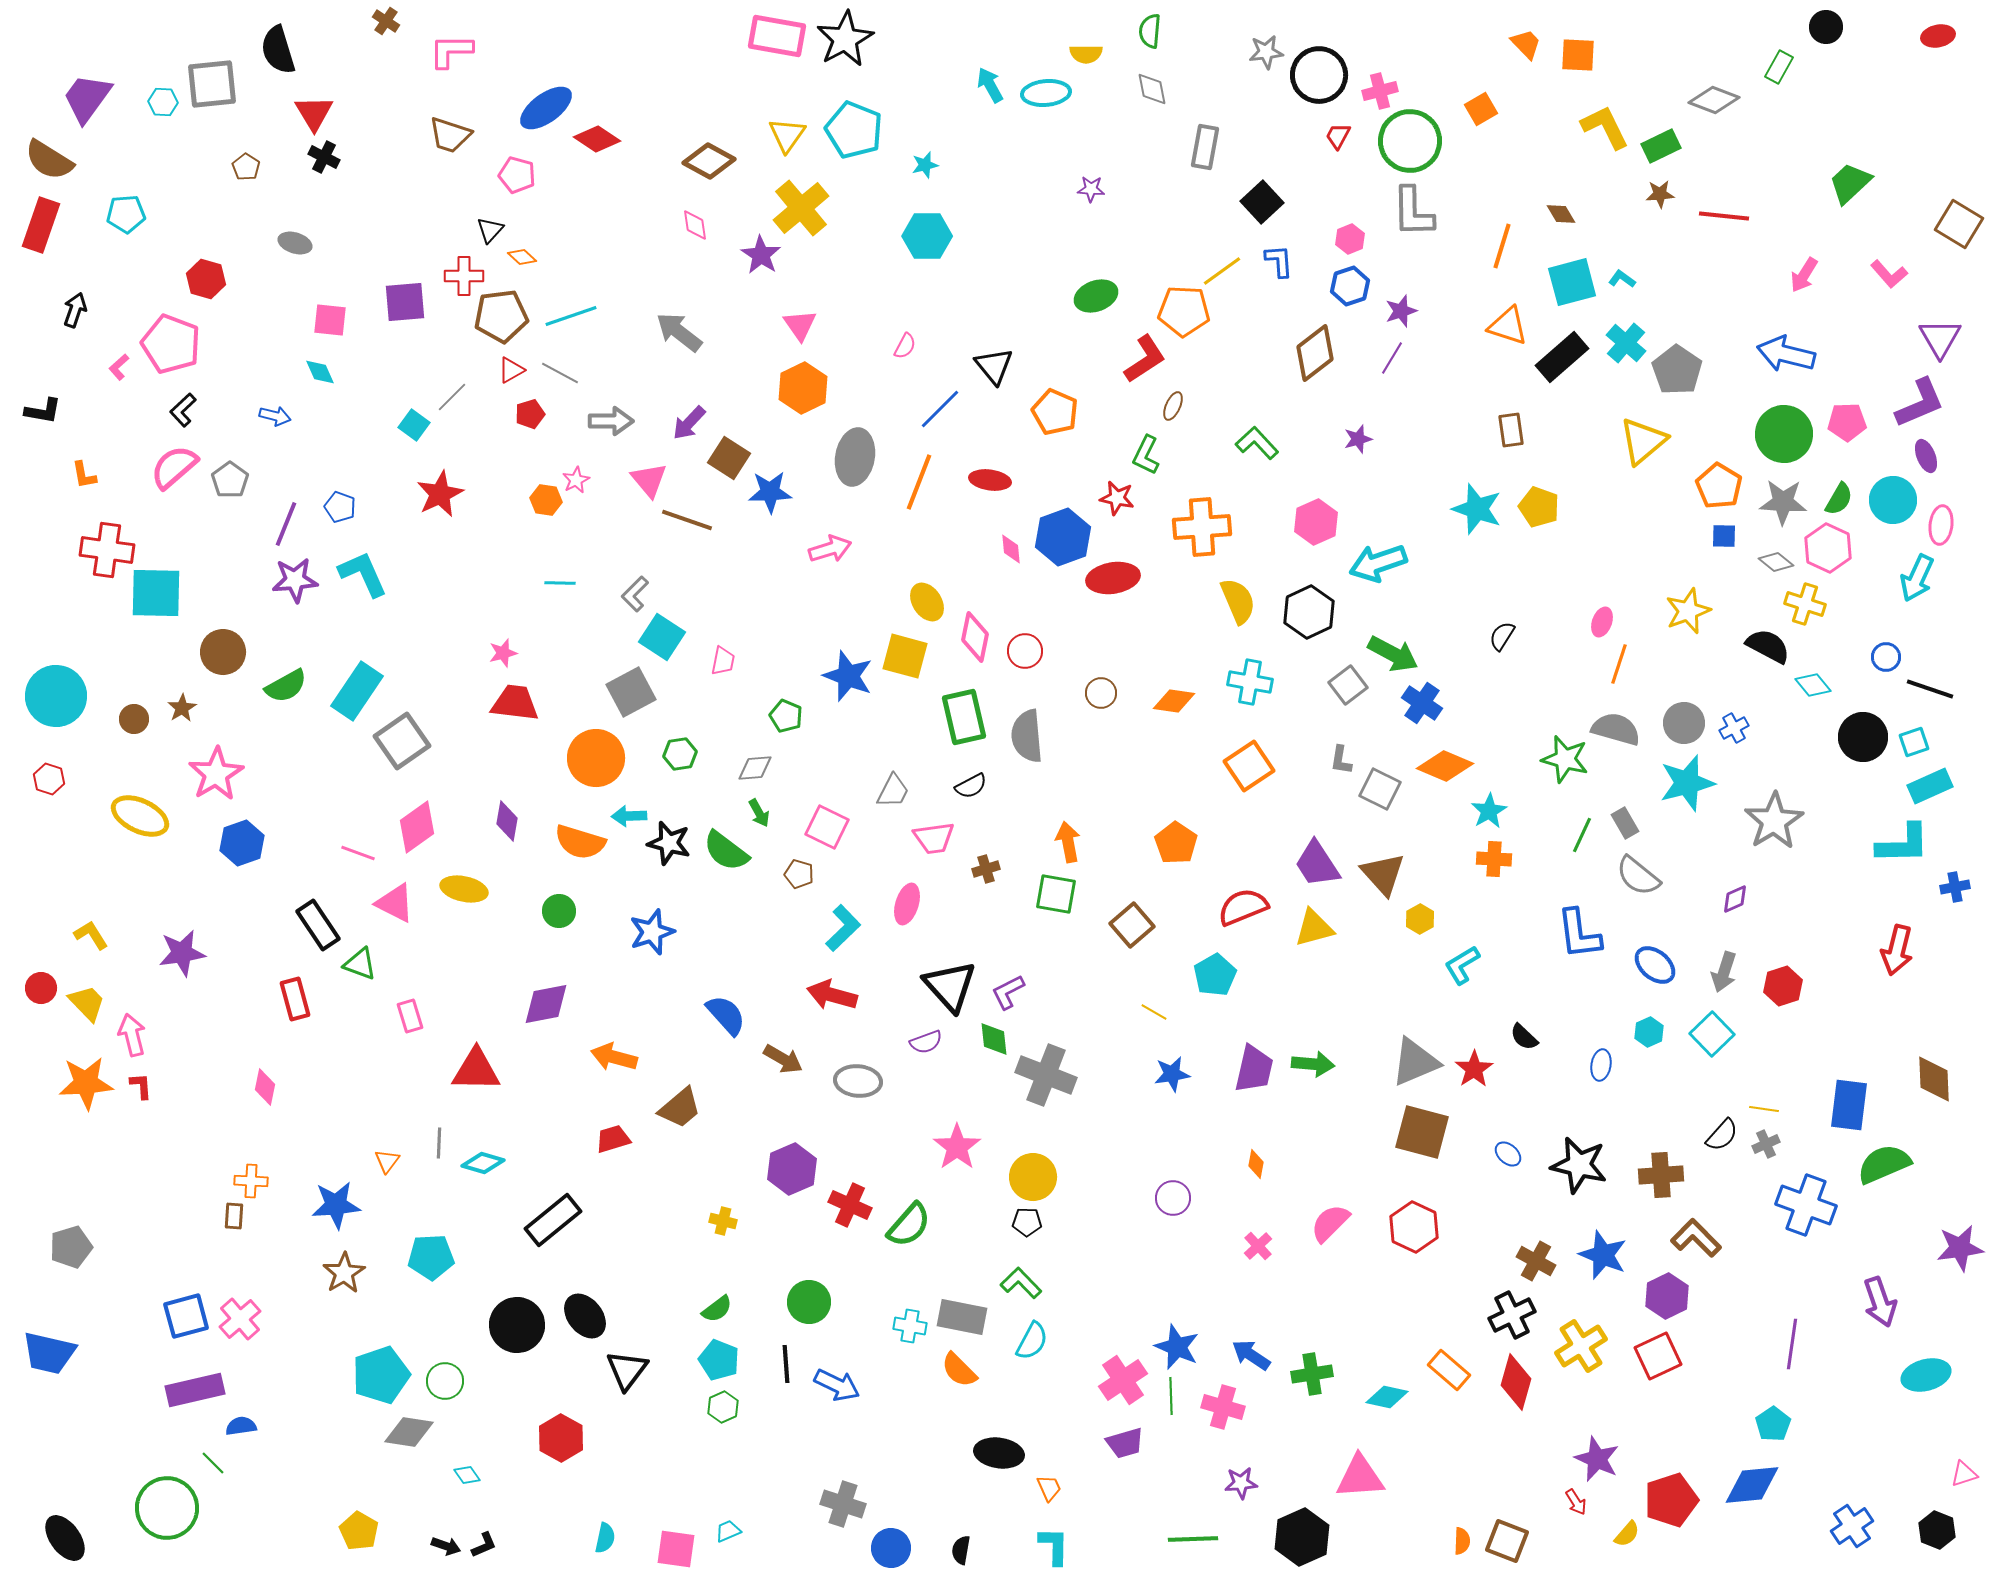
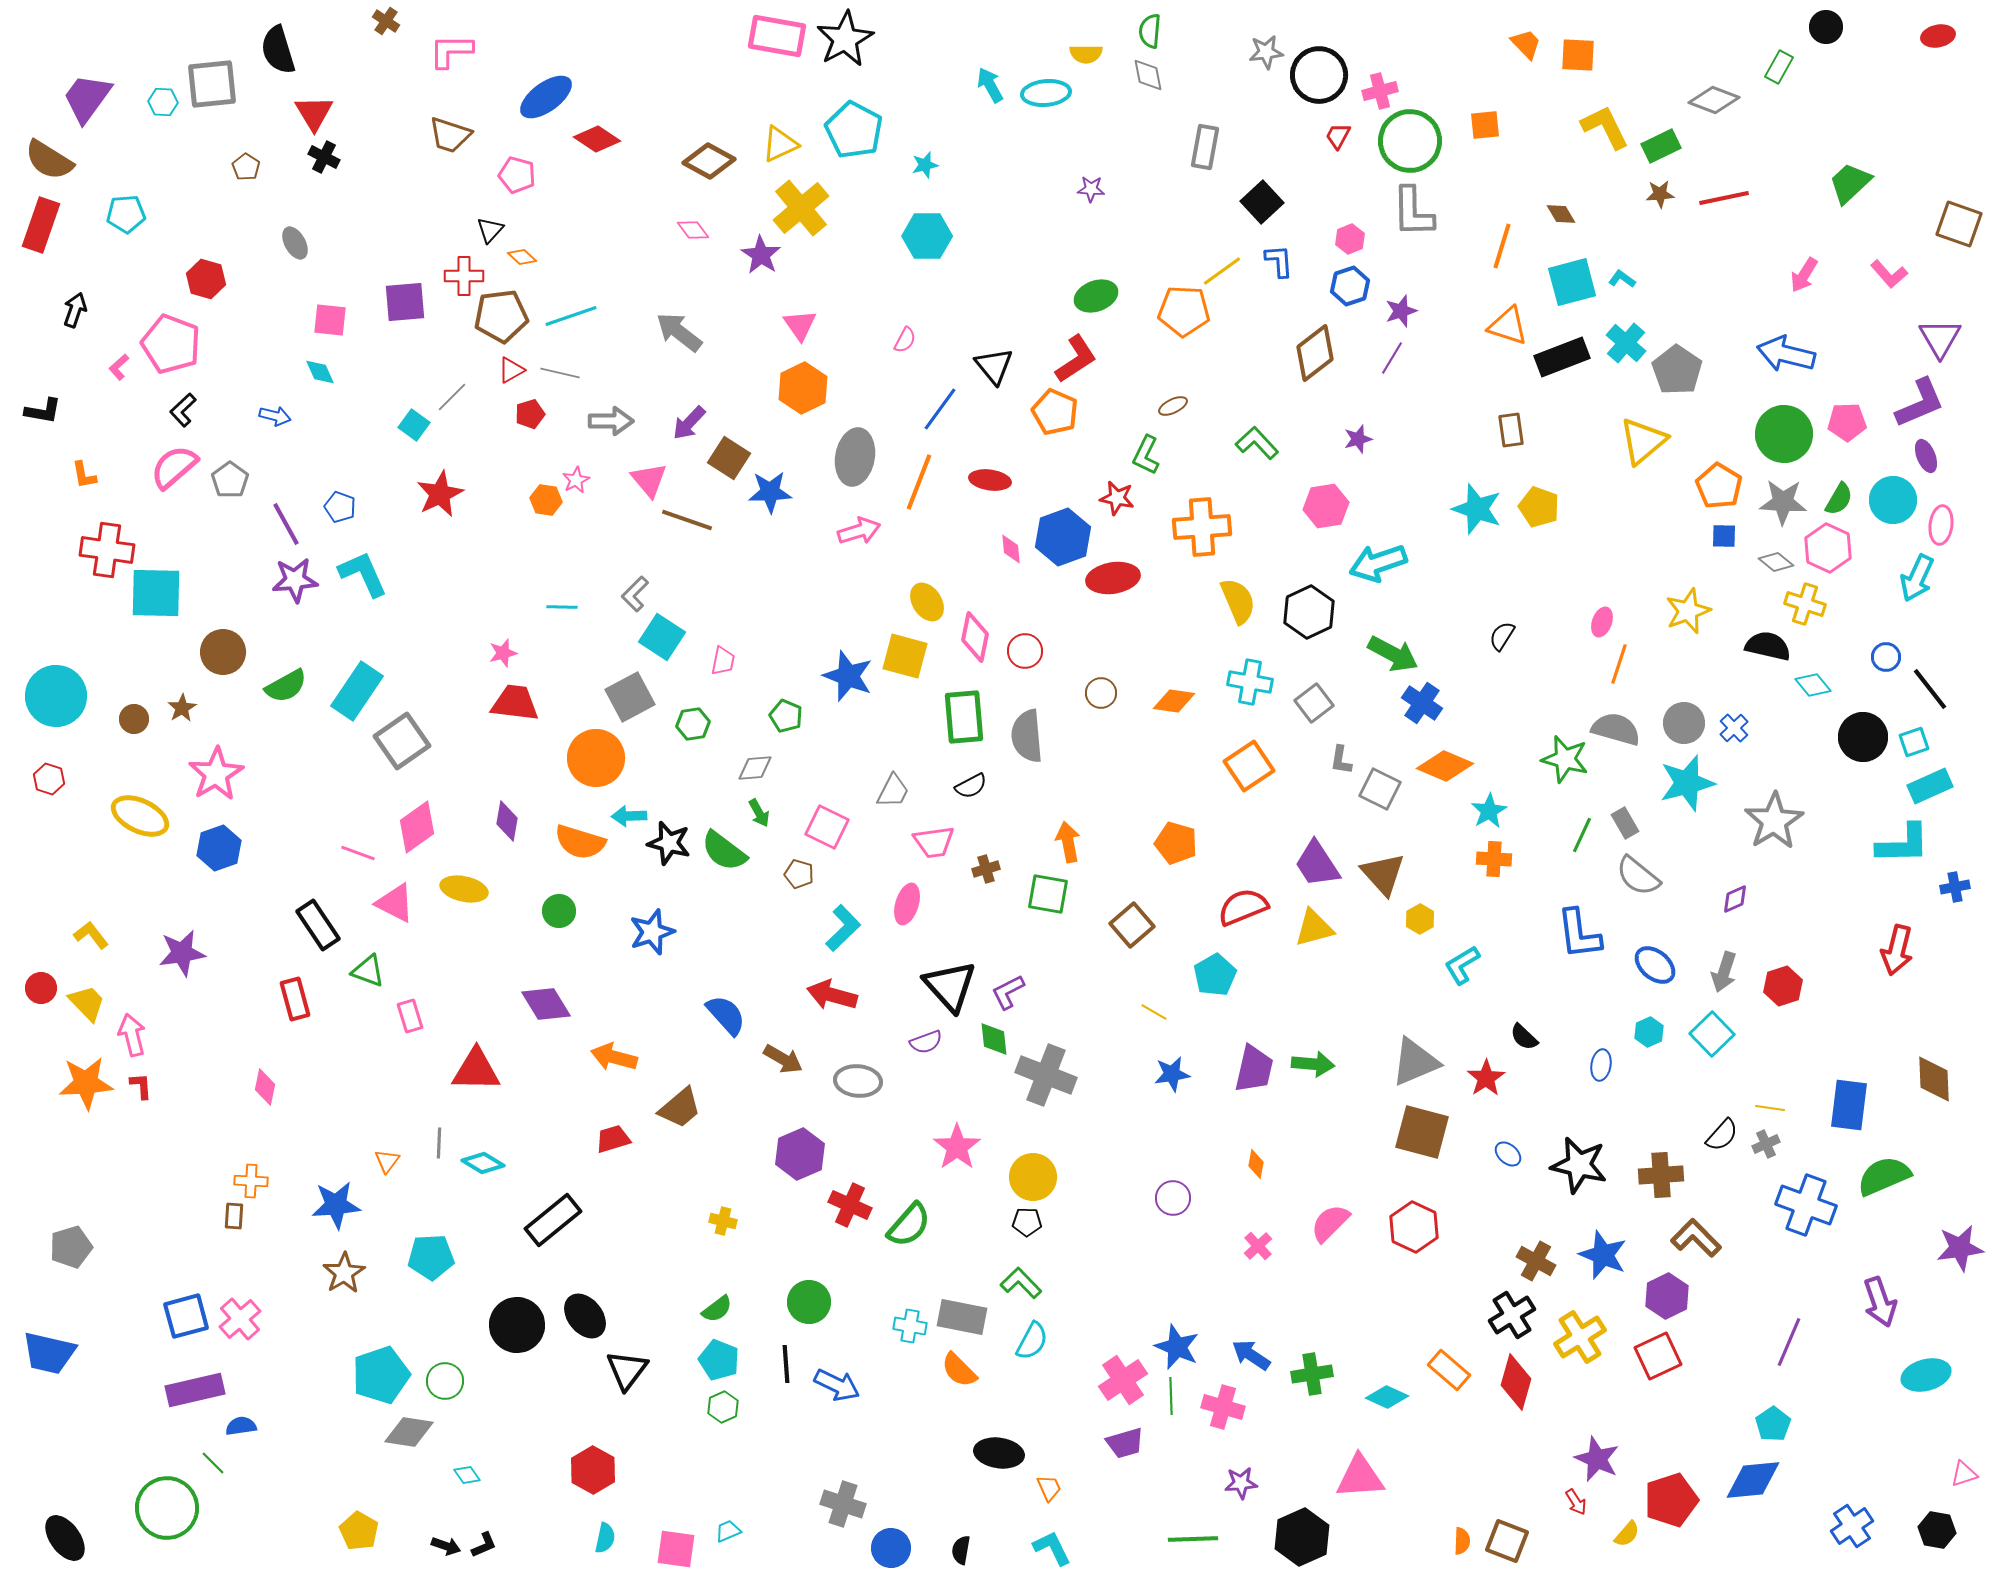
gray diamond at (1152, 89): moved 4 px left, 14 px up
blue ellipse at (546, 108): moved 11 px up
orange square at (1481, 109): moved 4 px right, 16 px down; rotated 24 degrees clockwise
cyan pentagon at (854, 130): rotated 6 degrees clockwise
yellow triangle at (787, 135): moved 7 px left, 9 px down; rotated 30 degrees clockwise
red line at (1724, 216): moved 18 px up; rotated 18 degrees counterclockwise
brown square at (1959, 224): rotated 12 degrees counterclockwise
pink diamond at (695, 225): moved 2 px left, 5 px down; rotated 28 degrees counterclockwise
gray ellipse at (295, 243): rotated 44 degrees clockwise
pink semicircle at (905, 346): moved 6 px up
black rectangle at (1562, 357): rotated 20 degrees clockwise
red L-shape at (1145, 359): moved 69 px left
gray line at (560, 373): rotated 15 degrees counterclockwise
brown ellipse at (1173, 406): rotated 40 degrees clockwise
blue line at (940, 409): rotated 9 degrees counterclockwise
pink hexagon at (1316, 522): moved 10 px right, 16 px up; rotated 15 degrees clockwise
purple line at (286, 524): rotated 51 degrees counterclockwise
pink arrow at (830, 549): moved 29 px right, 18 px up
cyan line at (560, 583): moved 2 px right, 24 px down
black semicircle at (1768, 646): rotated 15 degrees counterclockwise
gray square at (1348, 685): moved 34 px left, 18 px down
black line at (1930, 689): rotated 33 degrees clockwise
gray square at (631, 692): moved 1 px left, 5 px down
green rectangle at (964, 717): rotated 8 degrees clockwise
blue cross at (1734, 728): rotated 16 degrees counterclockwise
green hexagon at (680, 754): moved 13 px right, 30 px up
pink trapezoid at (934, 838): moved 4 px down
blue hexagon at (242, 843): moved 23 px left, 5 px down
orange pentagon at (1176, 843): rotated 18 degrees counterclockwise
green semicircle at (726, 851): moved 2 px left
green square at (1056, 894): moved 8 px left
yellow L-shape at (91, 935): rotated 6 degrees counterclockwise
green triangle at (360, 964): moved 8 px right, 7 px down
purple diamond at (546, 1004): rotated 69 degrees clockwise
red star at (1474, 1069): moved 12 px right, 9 px down
yellow line at (1764, 1109): moved 6 px right, 1 px up
cyan diamond at (483, 1163): rotated 15 degrees clockwise
green semicircle at (1884, 1164): moved 12 px down
purple hexagon at (792, 1169): moved 8 px right, 15 px up
black cross at (1512, 1315): rotated 6 degrees counterclockwise
purple line at (1792, 1344): moved 3 px left, 2 px up; rotated 15 degrees clockwise
yellow cross at (1581, 1346): moved 1 px left, 9 px up
cyan diamond at (1387, 1397): rotated 12 degrees clockwise
red hexagon at (561, 1438): moved 32 px right, 32 px down
blue diamond at (1752, 1485): moved 1 px right, 5 px up
black hexagon at (1937, 1530): rotated 12 degrees counterclockwise
cyan L-shape at (1054, 1546): moved 2 px left, 2 px down; rotated 27 degrees counterclockwise
